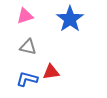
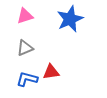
blue star: rotated 12 degrees clockwise
gray triangle: moved 3 px left, 1 px down; rotated 36 degrees counterclockwise
